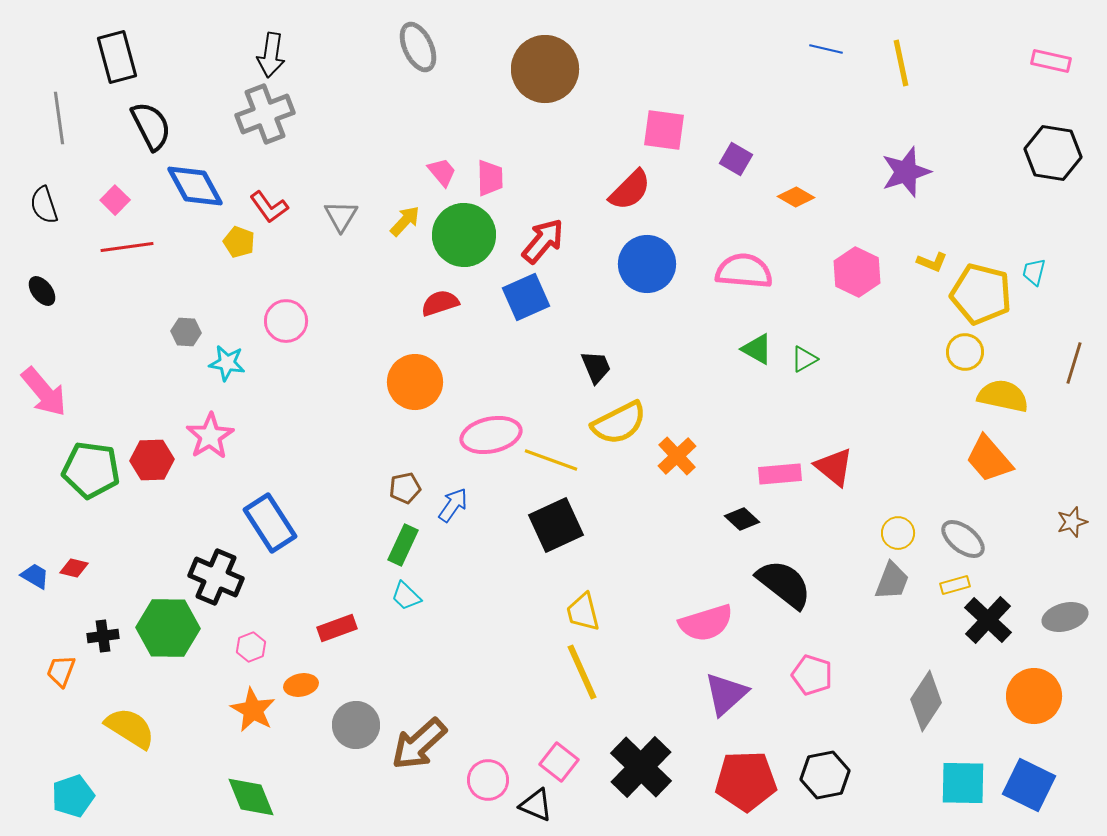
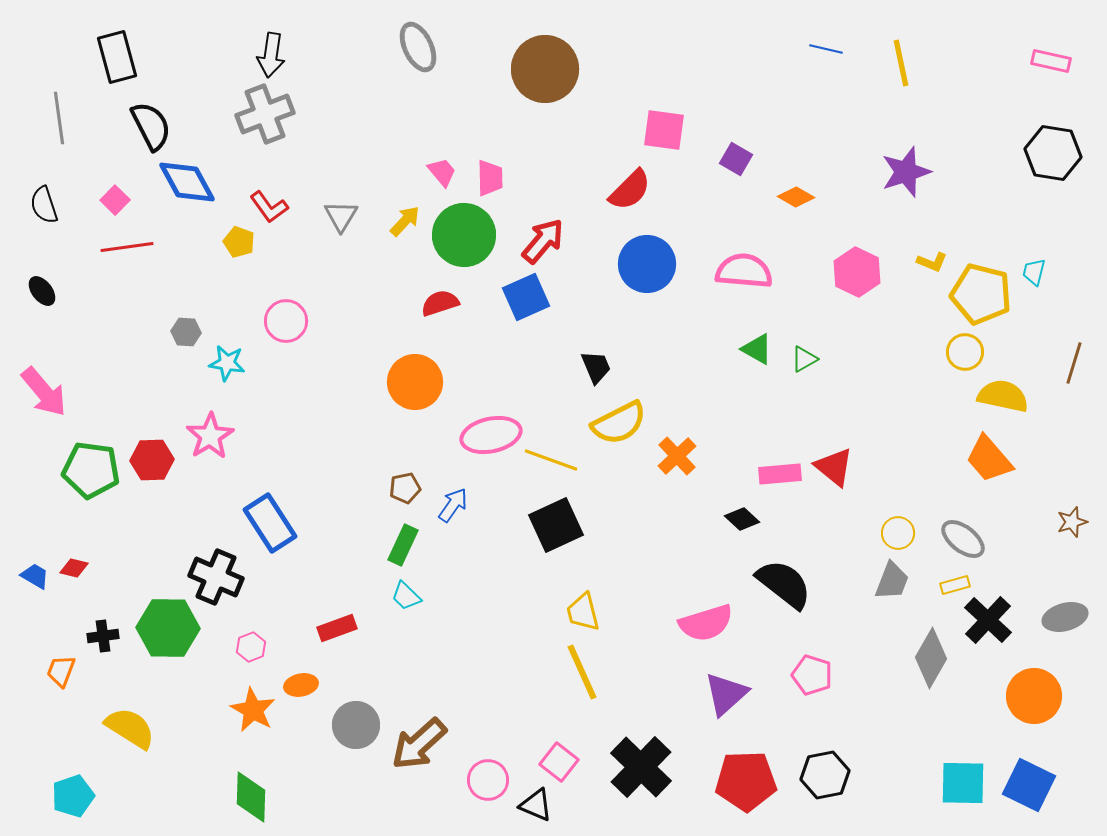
blue diamond at (195, 186): moved 8 px left, 4 px up
gray diamond at (926, 701): moved 5 px right, 43 px up; rotated 4 degrees counterclockwise
green diamond at (251, 797): rotated 24 degrees clockwise
